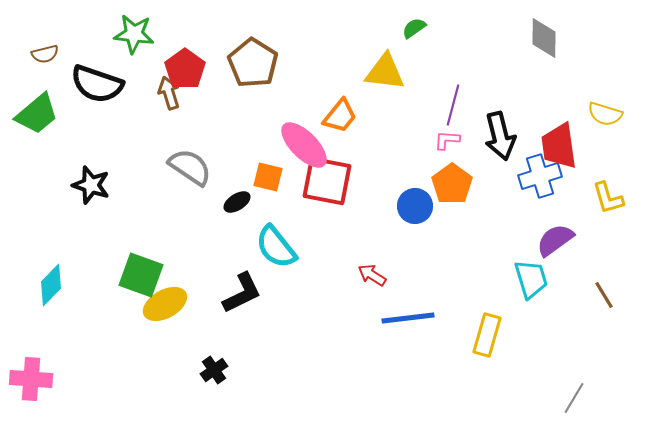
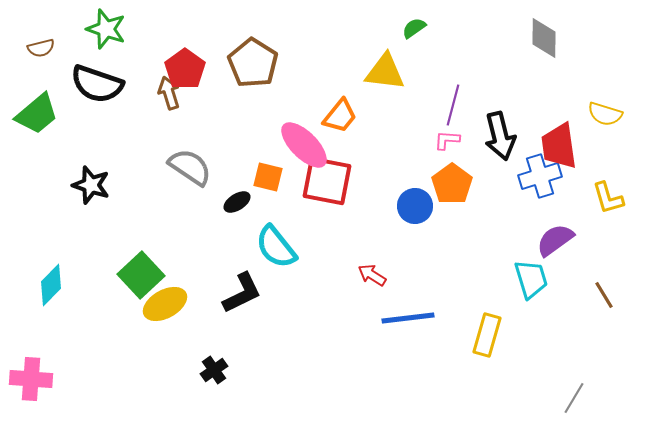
green star: moved 28 px left, 5 px up; rotated 12 degrees clockwise
brown semicircle: moved 4 px left, 6 px up
green square: rotated 27 degrees clockwise
